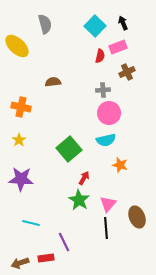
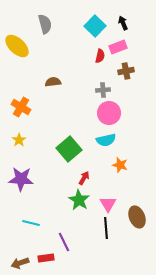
brown cross: moved 1 px left, 1 px up; rotated 14 degrees clockwise
orange cross: rotated 18 degrees clockwise
pink triangle: rotated 12 degrees counterclockwise
